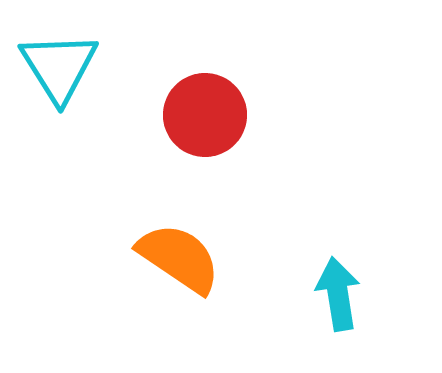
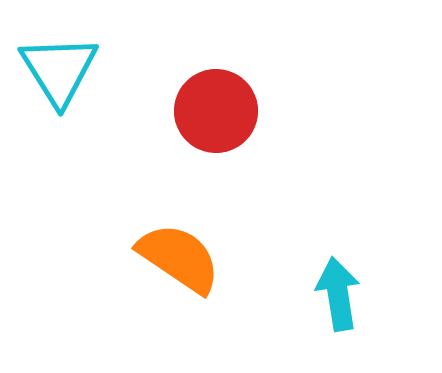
cyan triangle: moved 3 px down
red circle: moved 11 px right, 4 px up
